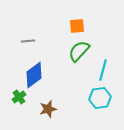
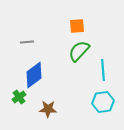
gray line: moved 1 px left, 1 px down
cyan line: rotated 20 degrees counterclockwise
cyan hexagon: moved 3 px right, 4 px down
brown star: rotated 18 degrees clockwise
